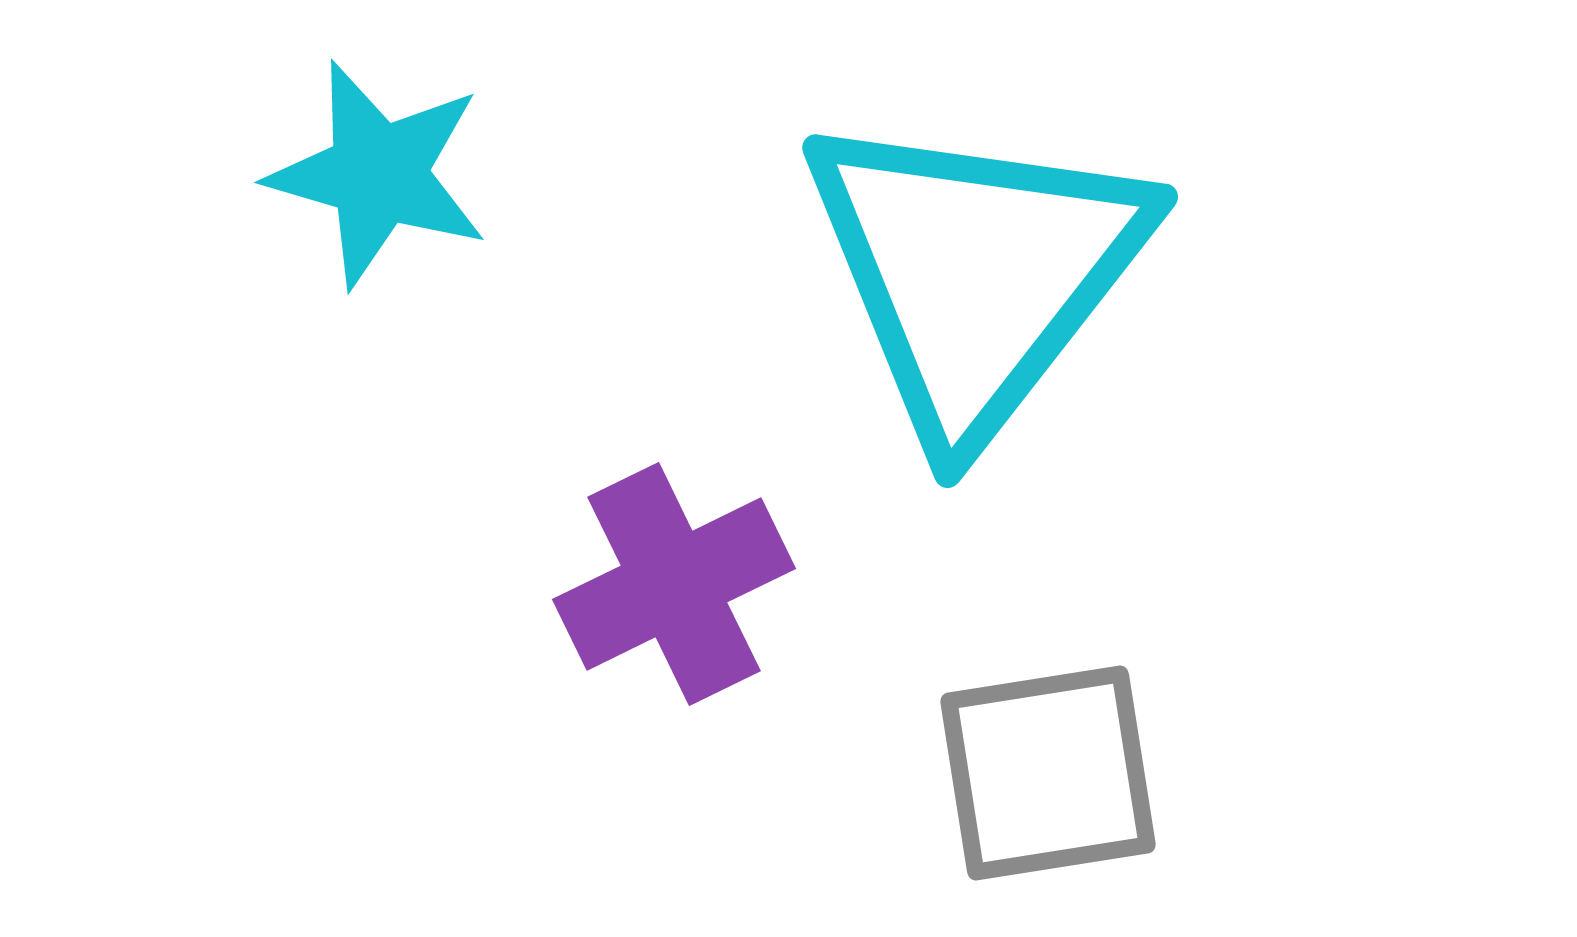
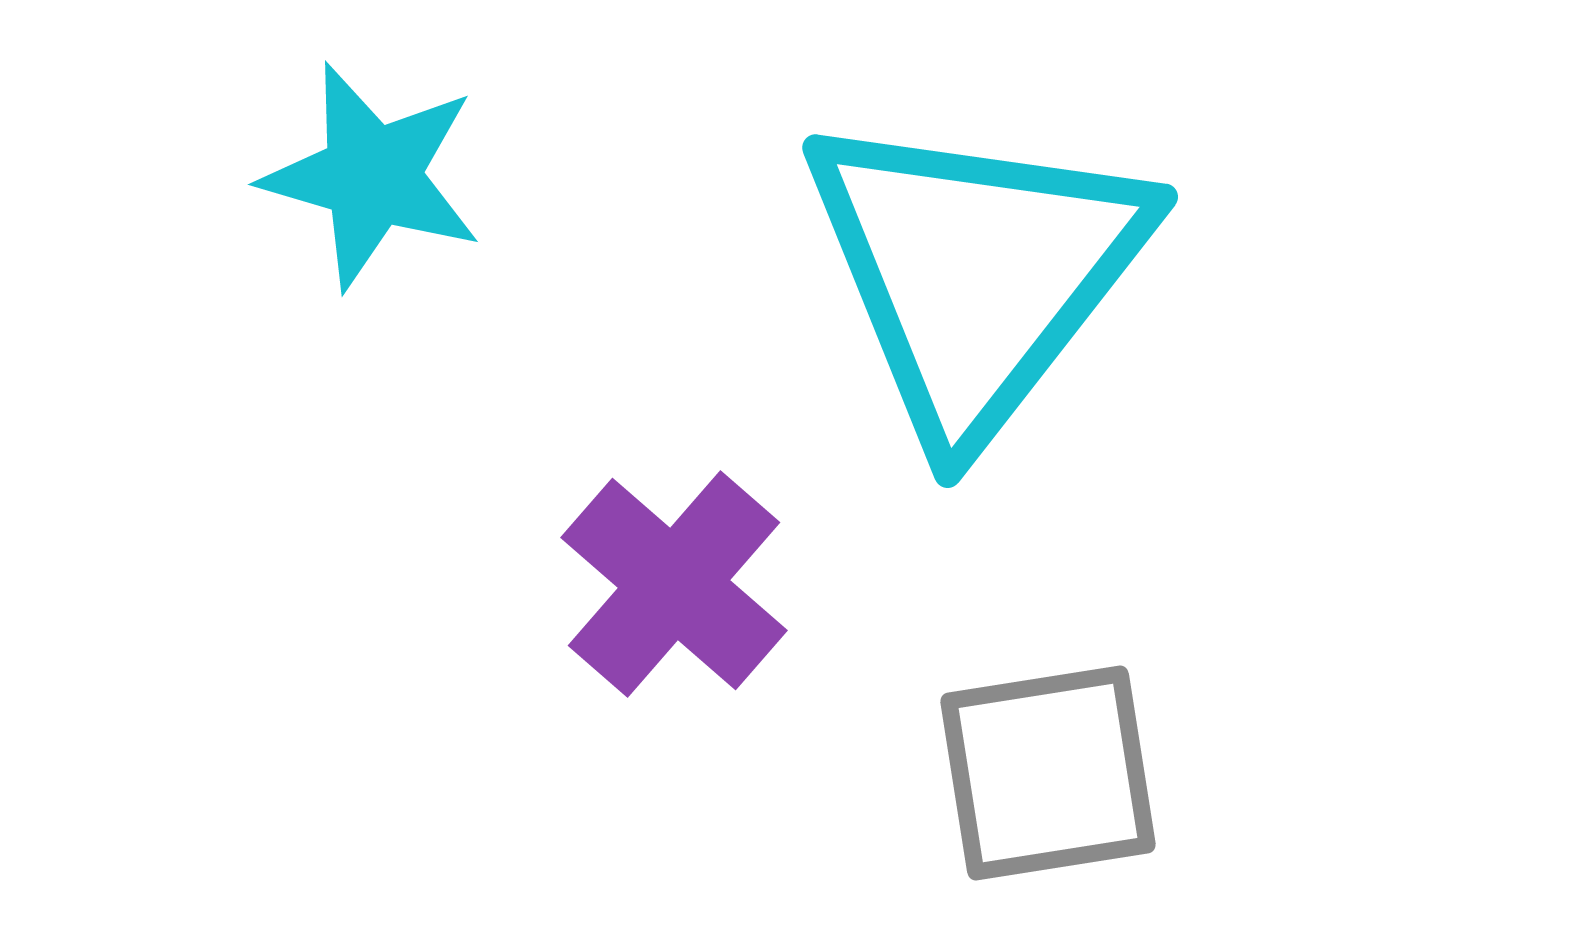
cyan star: moved 6 px left, 2 px down
purple cross: rotated 23 degrees counterclockwise
